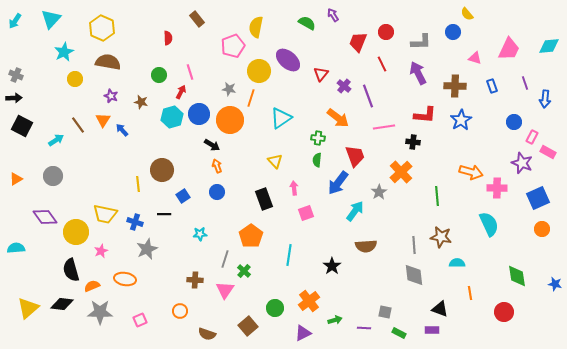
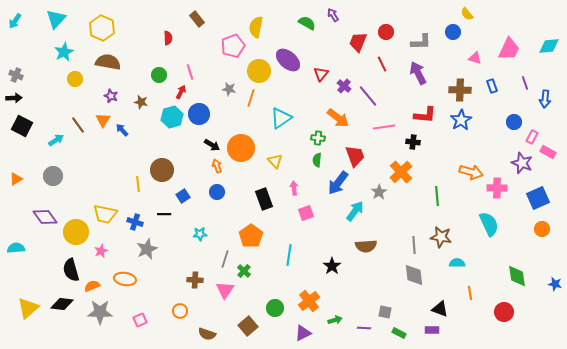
cyan triangle at (51, 19): moved 5 px right
brown cross at (455, 86): moved 5 px right, 4 px down
purple line at (368, 96): rotated 20 degrees counterclockwise
orange circle at (230, 120): moved 11 px right, 28 px down
